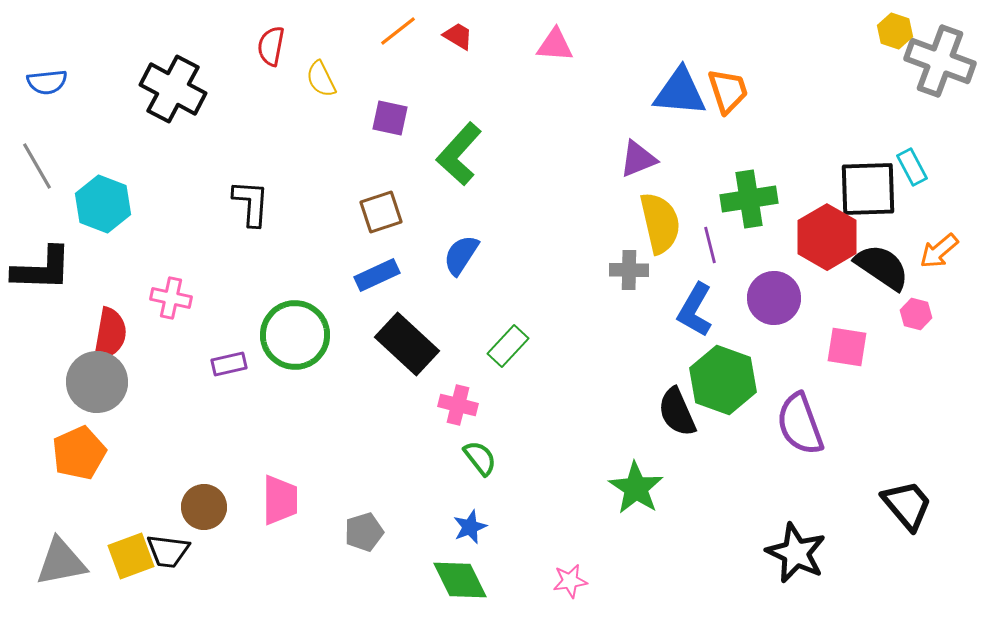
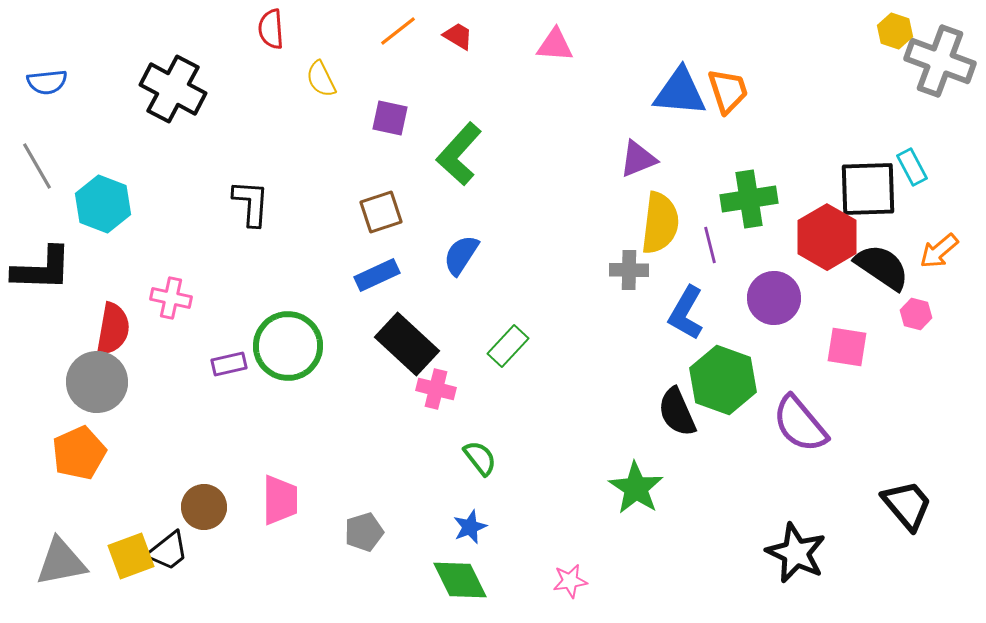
red semicircle at (271, 46): moved 17 px up; rotated 15 degrees counterclockwise
yellow semicircle at (660, 223): rotated 20 degrees clockwise
blue L-shape at (695, 310): moved 9 px left, 3 px down
red semicircle at (110, 334): moved 3 px right, 5 px up
green circle at (295, 335): moved 7 px left, 11 px down
pink cross at (458, 405): moved 22 px left, 16 px up
purple semicircle at (800, 424): rotated 20 degrees counterclockwise
black trapezoid at (168, 551): rotated 45 degrees counterclockwise
